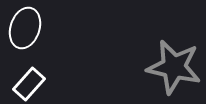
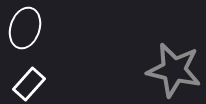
gray star: moved 3 px down
